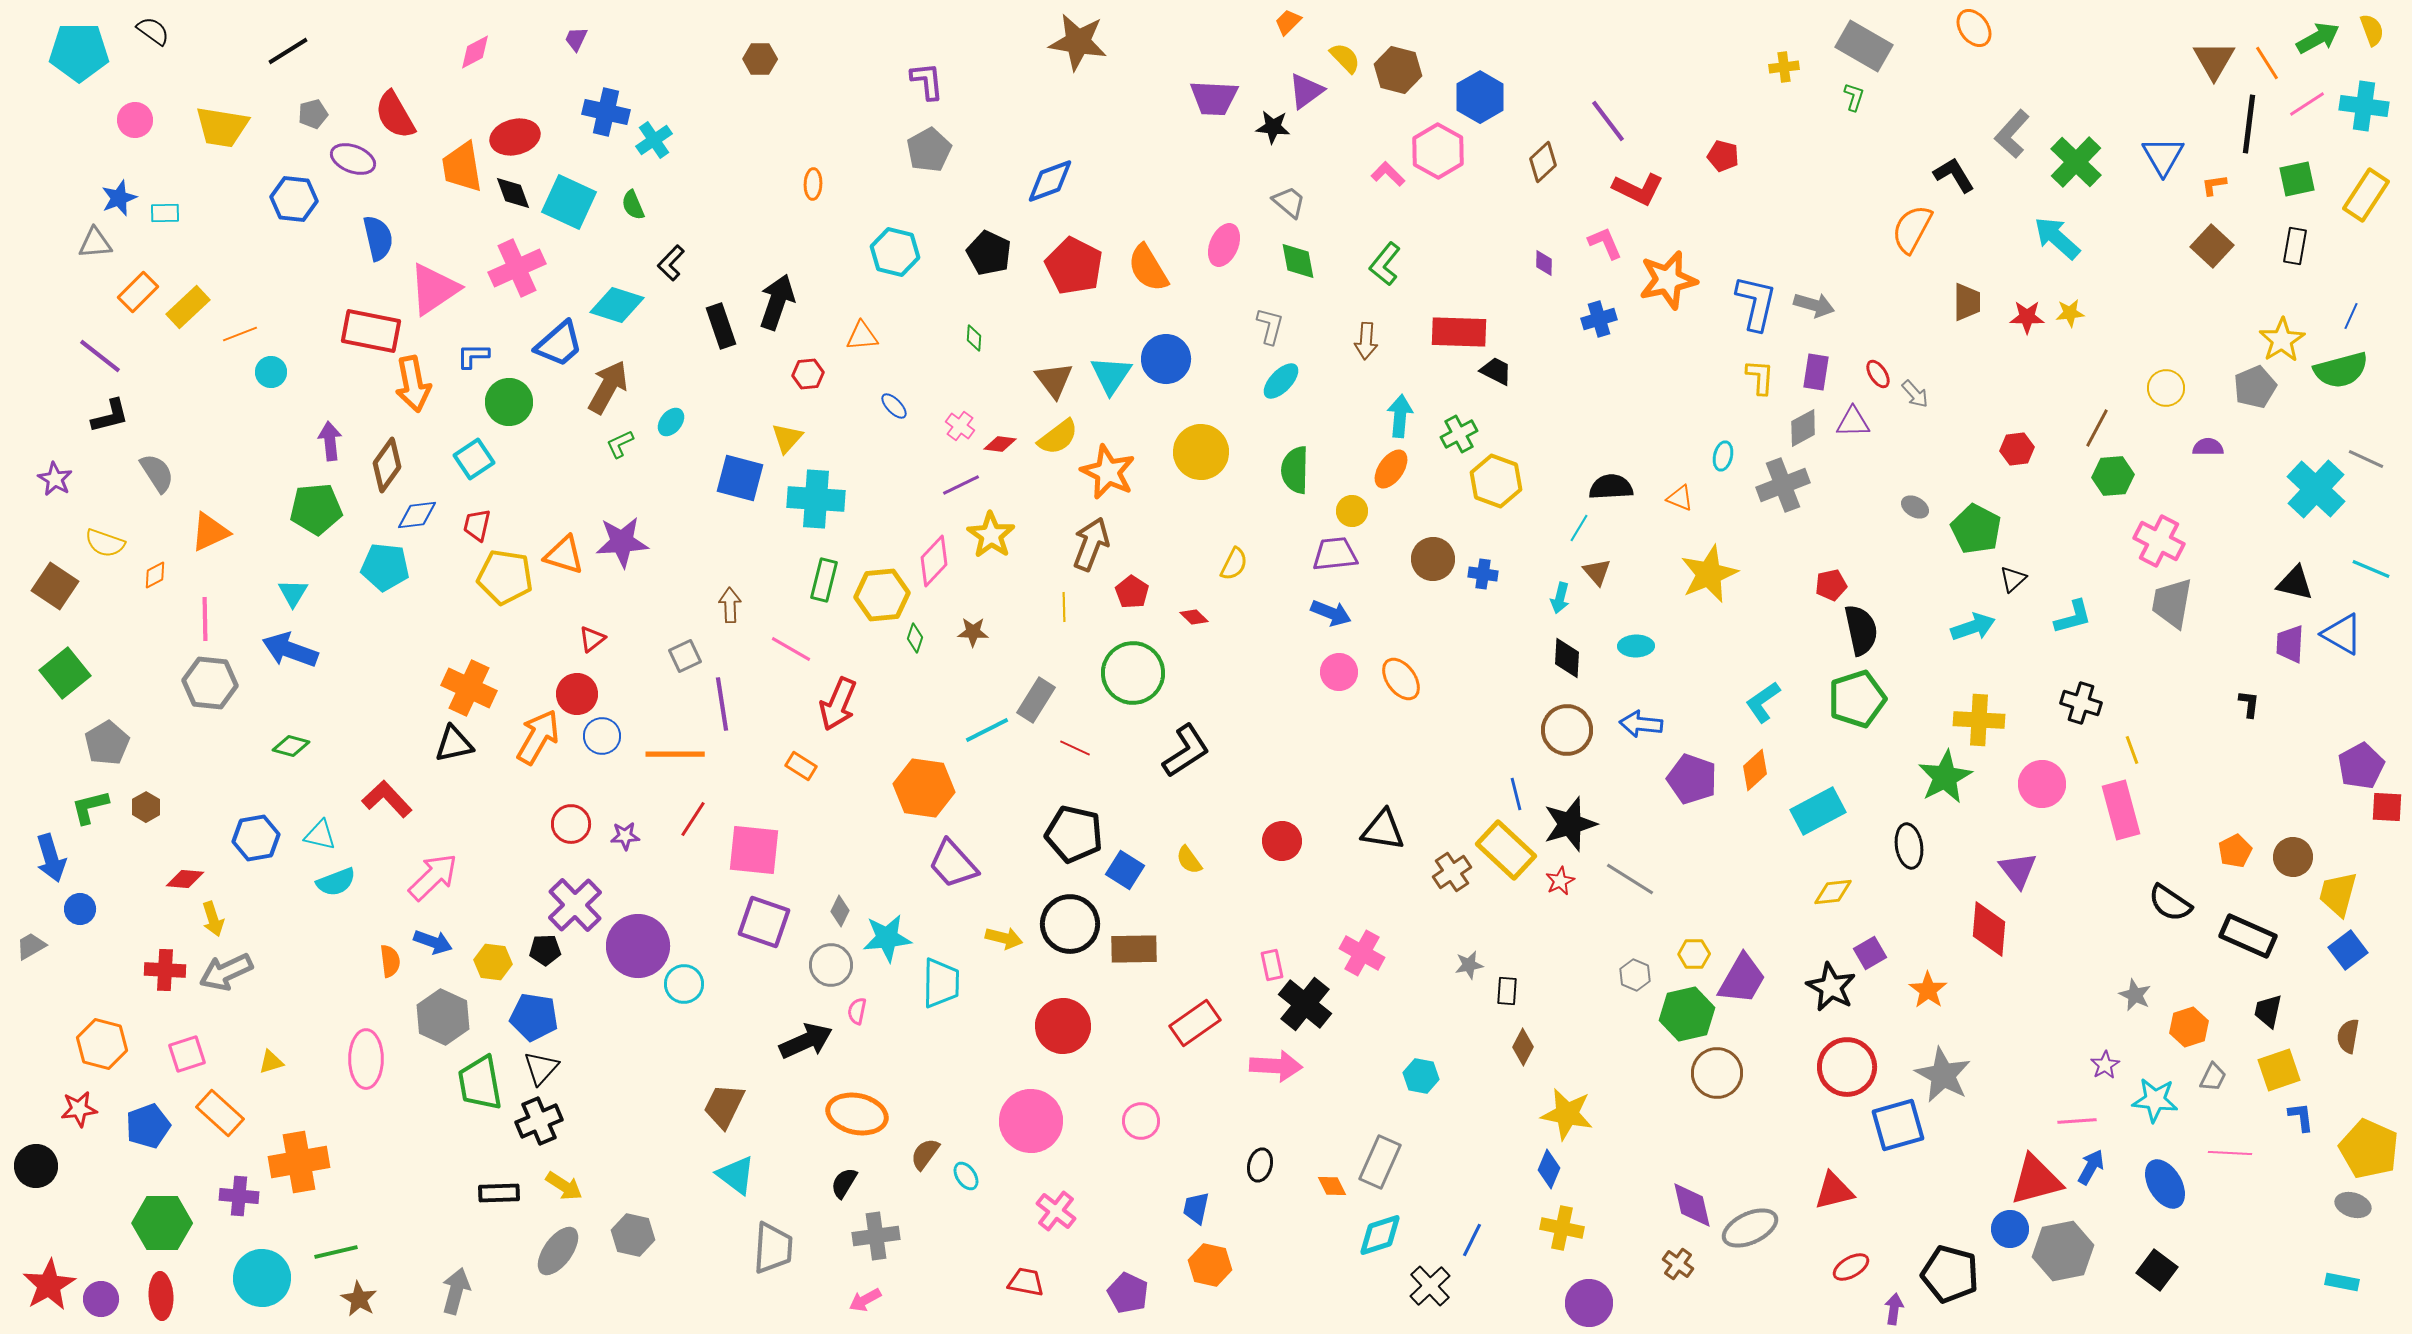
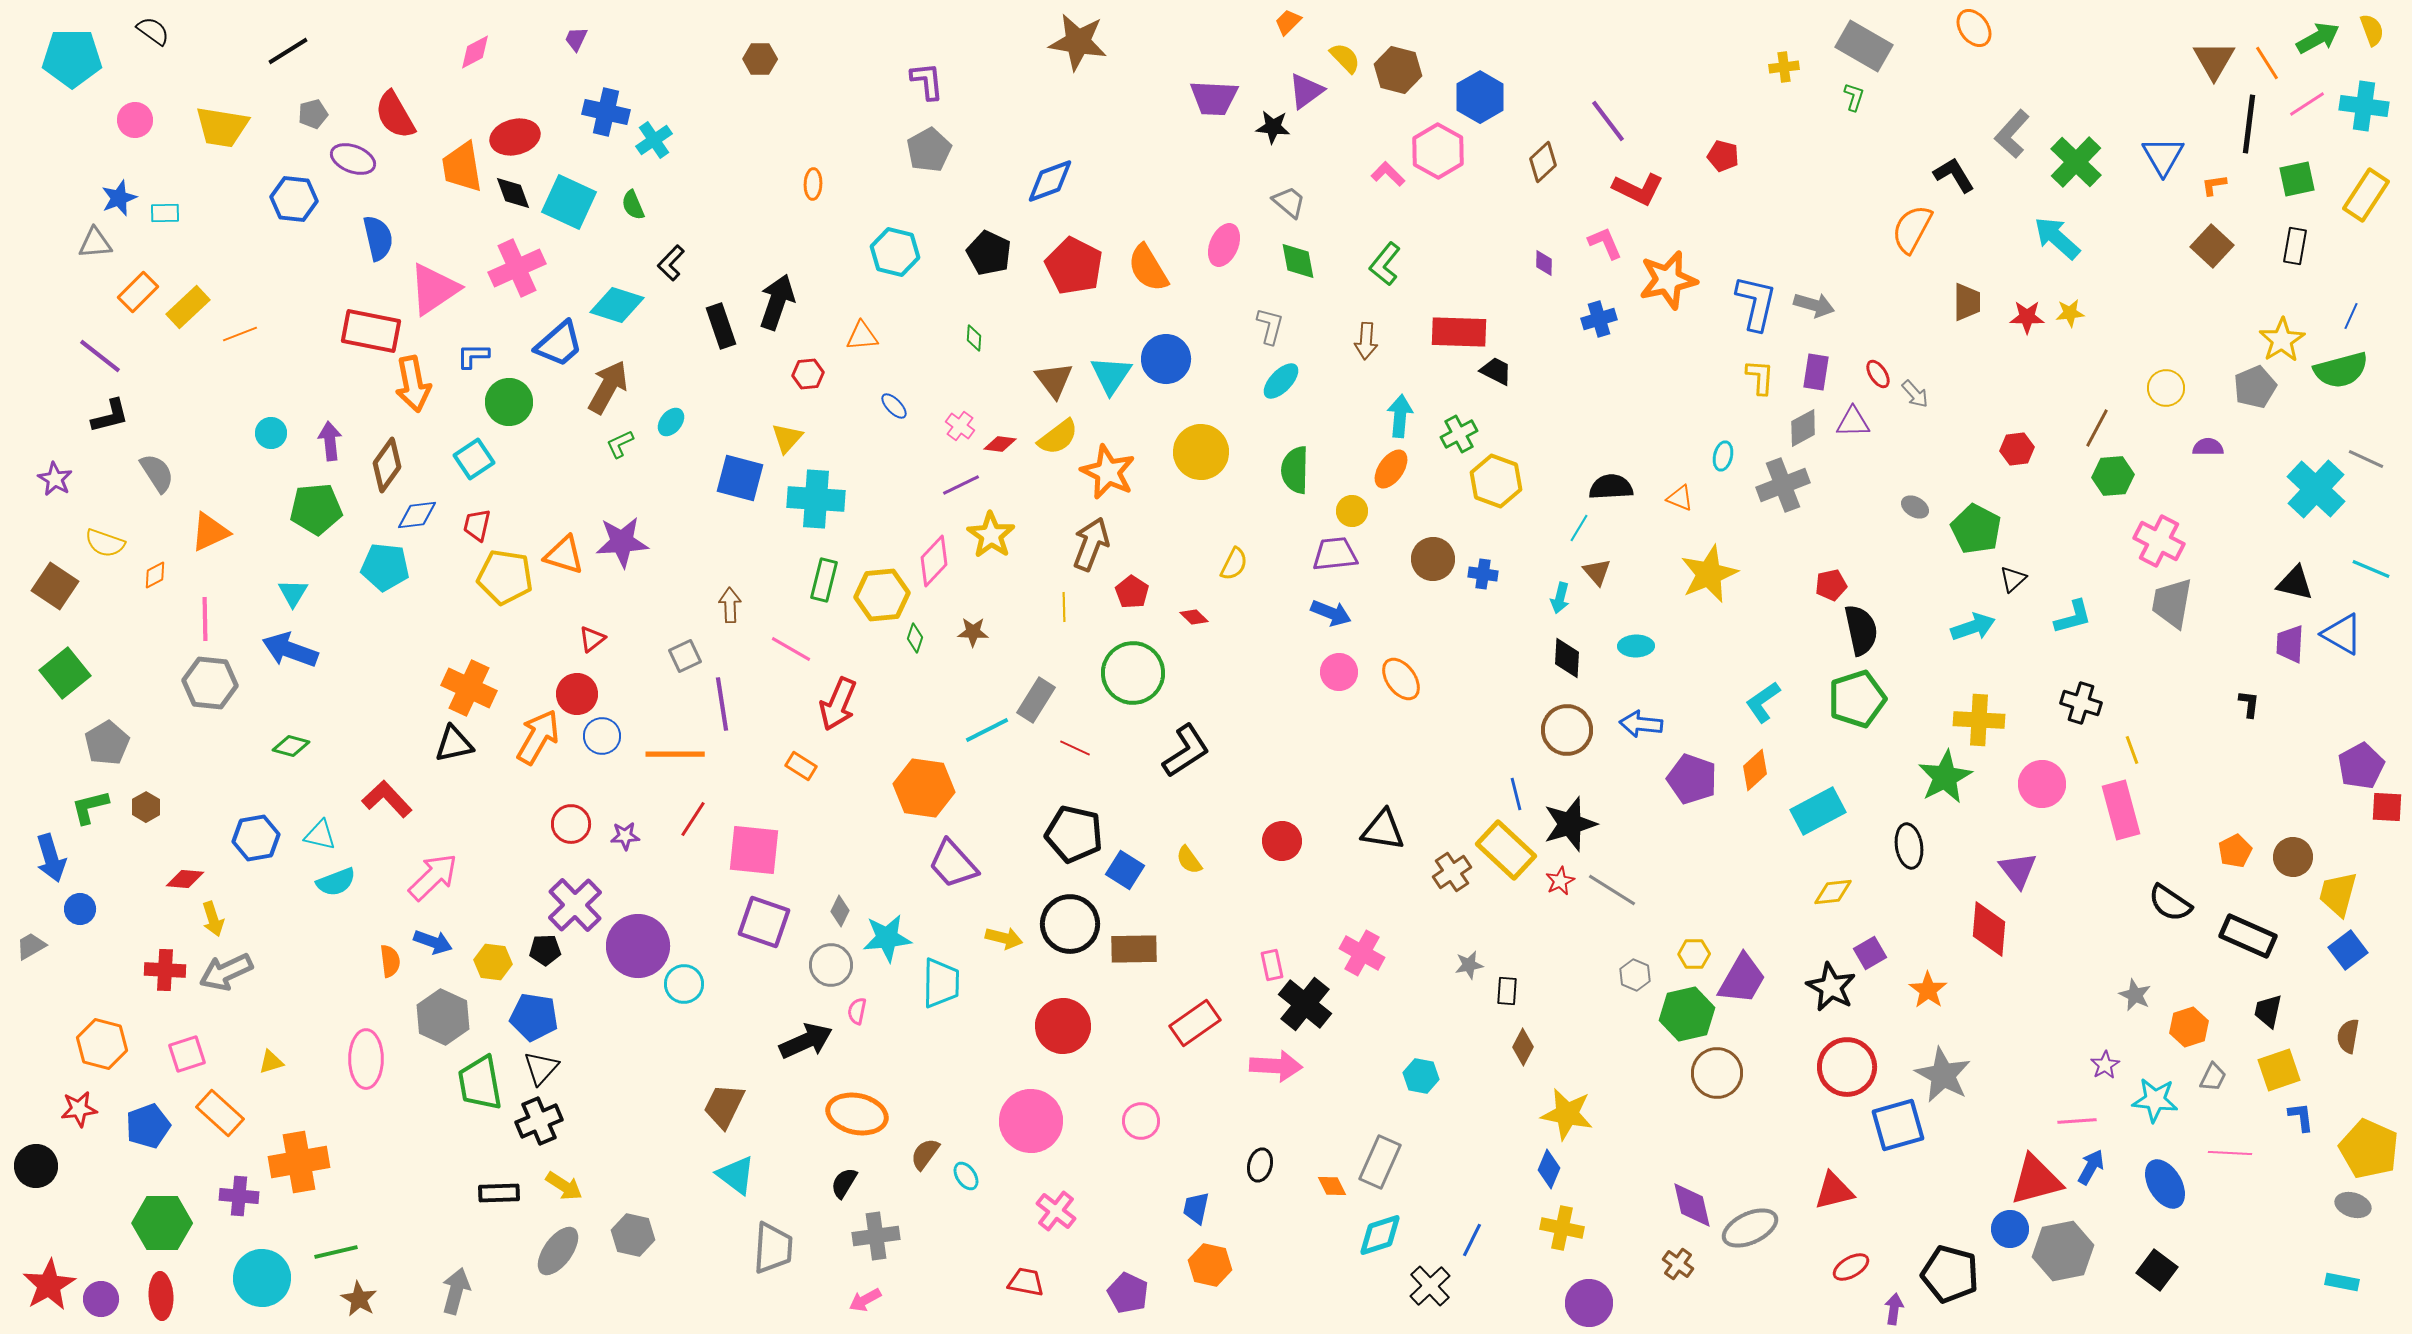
cyan pentagon at (79, 52): moved 7 px left, 6 px down
cyan circle at (271, 372): moved 61 px down
gray line at (1630, 879): moved 18 px left, 11 px down
